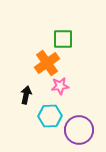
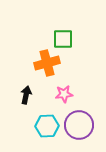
orange cross: rotated 20 degrees clockwise
pink star: moved 4 px right, 8 px down
cyan hexagon: moved 3 px left, 10 px down
purple circle: moved 5 px up
